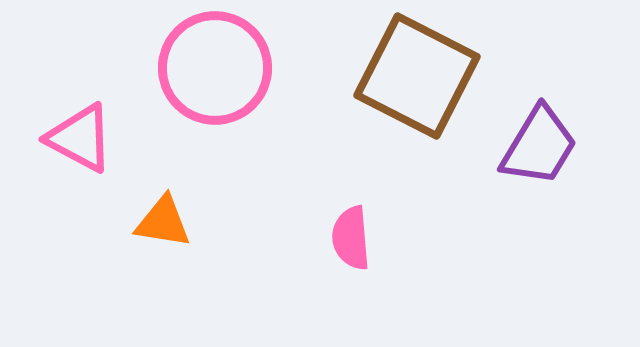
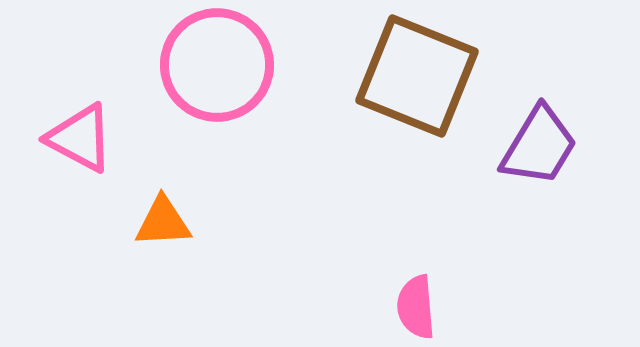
pink circle: moved 2 px right, 3 px up
brown square: rotated 5 degrees counterclockwise
orange triangle: rotated 12 degrees counterclockwise
pink semicircle: moved 65 px right, 69 px down
